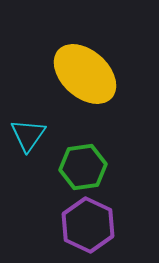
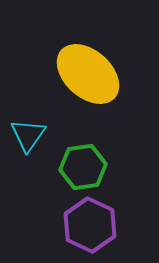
yellow ellipse: moved 3 px right
purple hexagon: moved 2 px right
